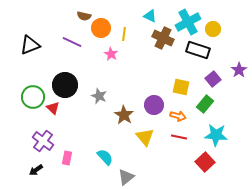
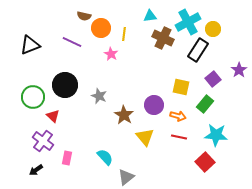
cyan triangle: rotated 32 degrees counterclockwise
black rectangle: rotated 75 degrees counterclockwise
red triangle: moved 8 px down
